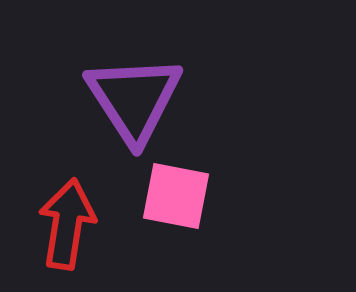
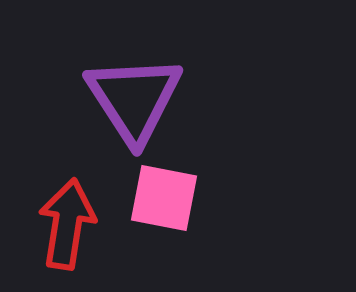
pink square: moved 12 px left, 2 px down
